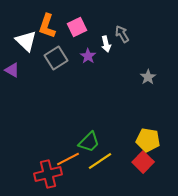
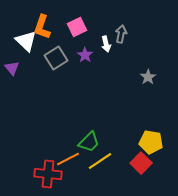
orange L-shape: moved 5 px left, 1 px down
gray arrow: moved 1 px left; rotated 42 degrees clockwise
purple star: moved 3 px left, 1 px up
purple triangle: moved 2 px up; rotated 21 degrees clockwise
yellow pentagon: moved 3 px right, 2 px down
red square: moved 2 px left, 1 px down
red cross: rotated 20 degrees clockwise
